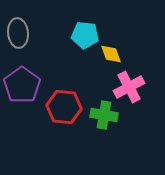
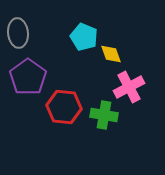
cyan pentagon: moved 1 px left, 2 px down; rotated 16 degrees clockwise
purple pentagon: moved 6 px right, 8 px up
